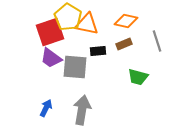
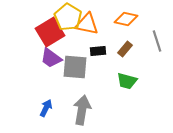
orange diamond: moved 2 px up
red square: rotated 12 degrees counterclockwise
brown rectangle: moved 1 px right, 5 px down; rotated 28 degrees counterclockwise
green trapezoid: moved 11 px left, 4 px down
